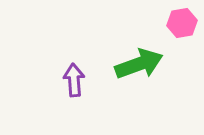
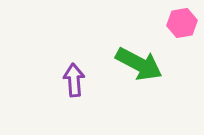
green arrow: rotated 48 degrees clockwise
